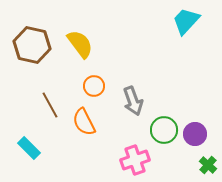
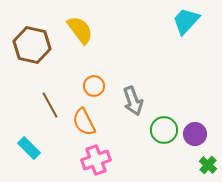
yellow semicircle: moved 14 px up
pink cross: moved 39 px left
